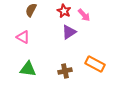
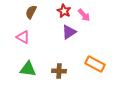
brown semicircle: moved 2 px down
brown cross: moved 6 px left; rotated 16 degrees clockwise
